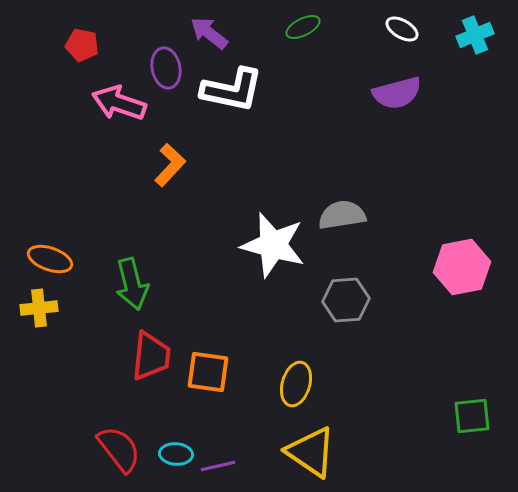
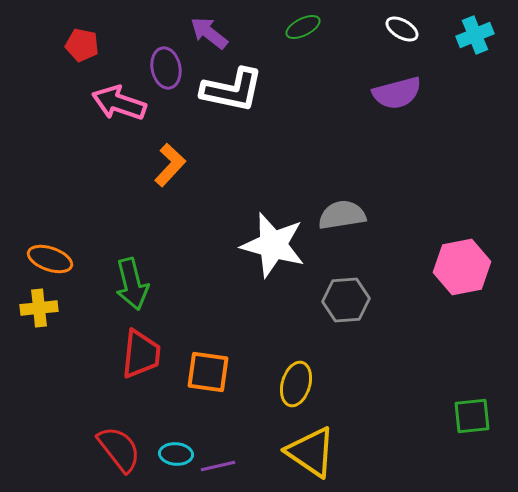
red trapezoid: moved 10 px left, 2 px up
